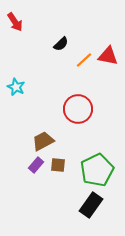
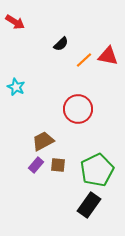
red arrow: rotated 24 degrees counterclockwise
black rectangle: moved 2 px left
